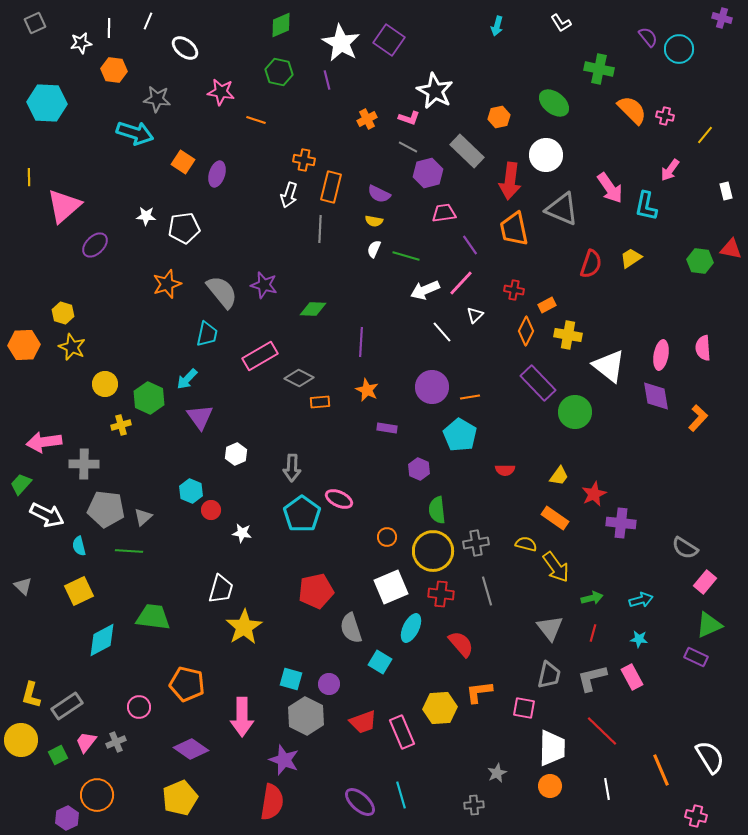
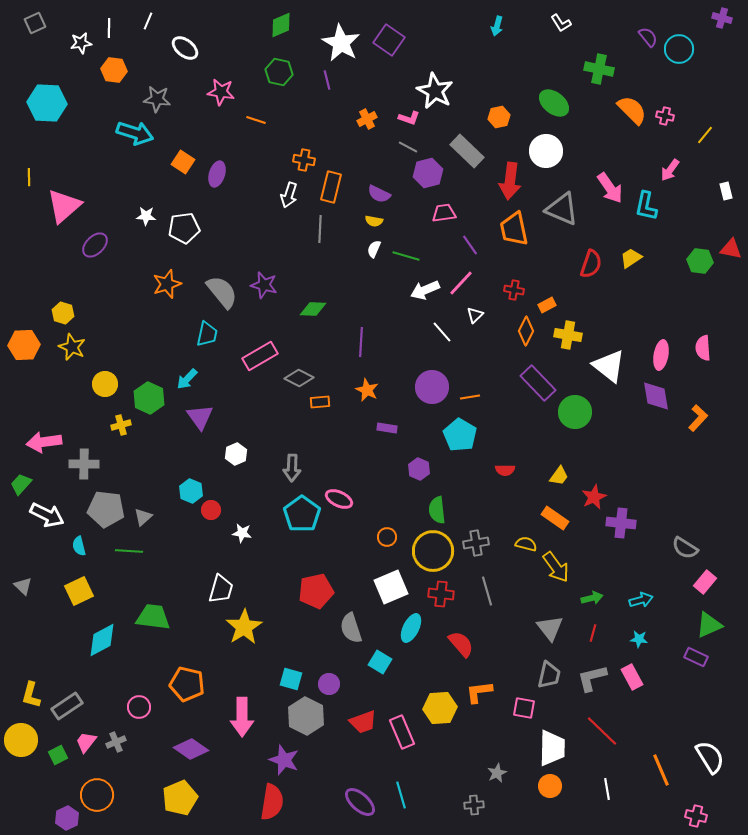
white circle at (546, 155): moved 4 px up
red star at (594, 494): moved 3 px down
